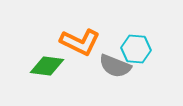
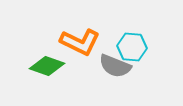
cyan hexagon: moved 4 px left, 2 px up
green diamond: rotated 12 degrees clockwise
